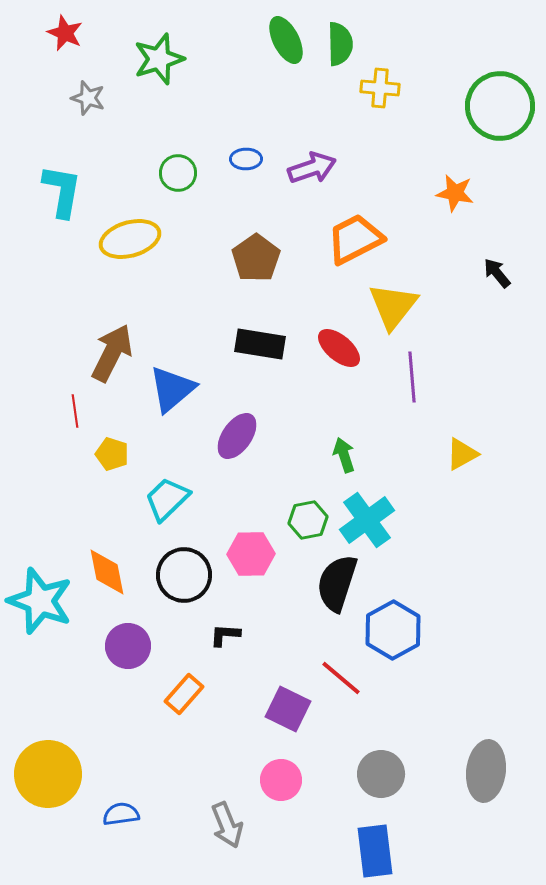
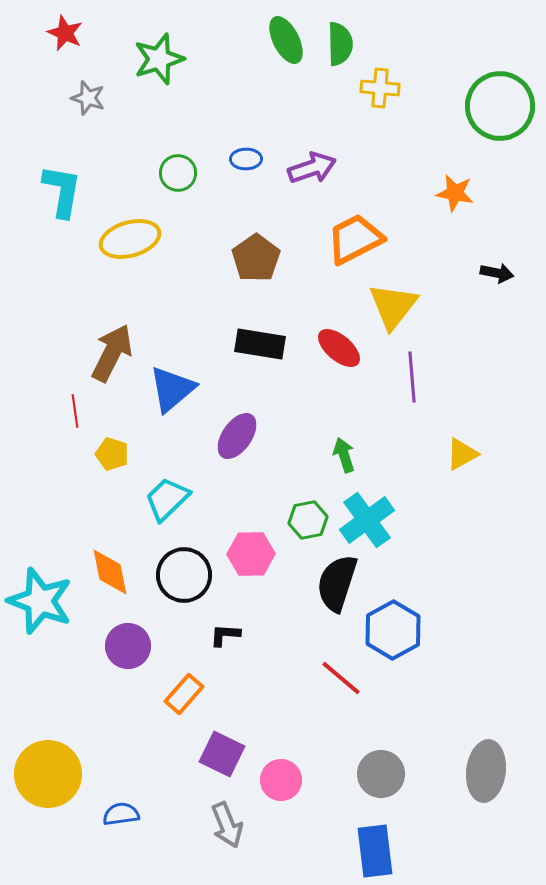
black arrow at (497, 273): rotated 140 degrees clockwise
orange diamond at (107, 572): moved 3 px right
purple square at (288, 709): moved 66 px left, 45 px down
